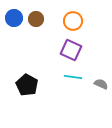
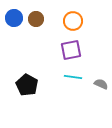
purple square: rotated 35 degrees counterclockwise
